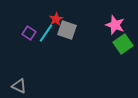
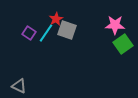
pink star: rotated 18 degrees counterclockwise
